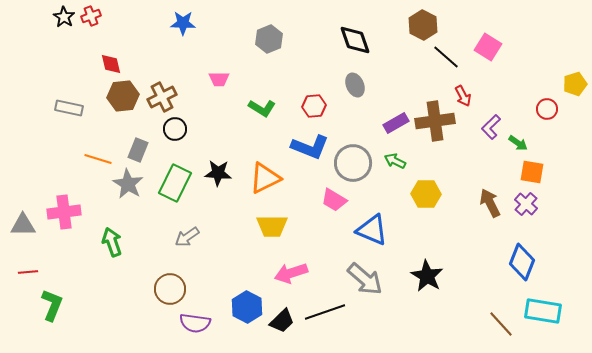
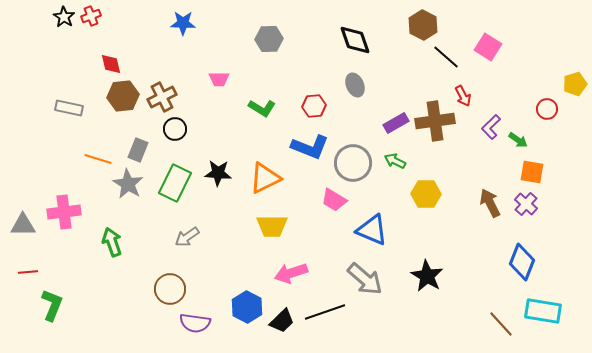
gray hexagon at (269, 39): rotated 20 degrees clockwise
green arrow at (518, 143): moved 3 px up
